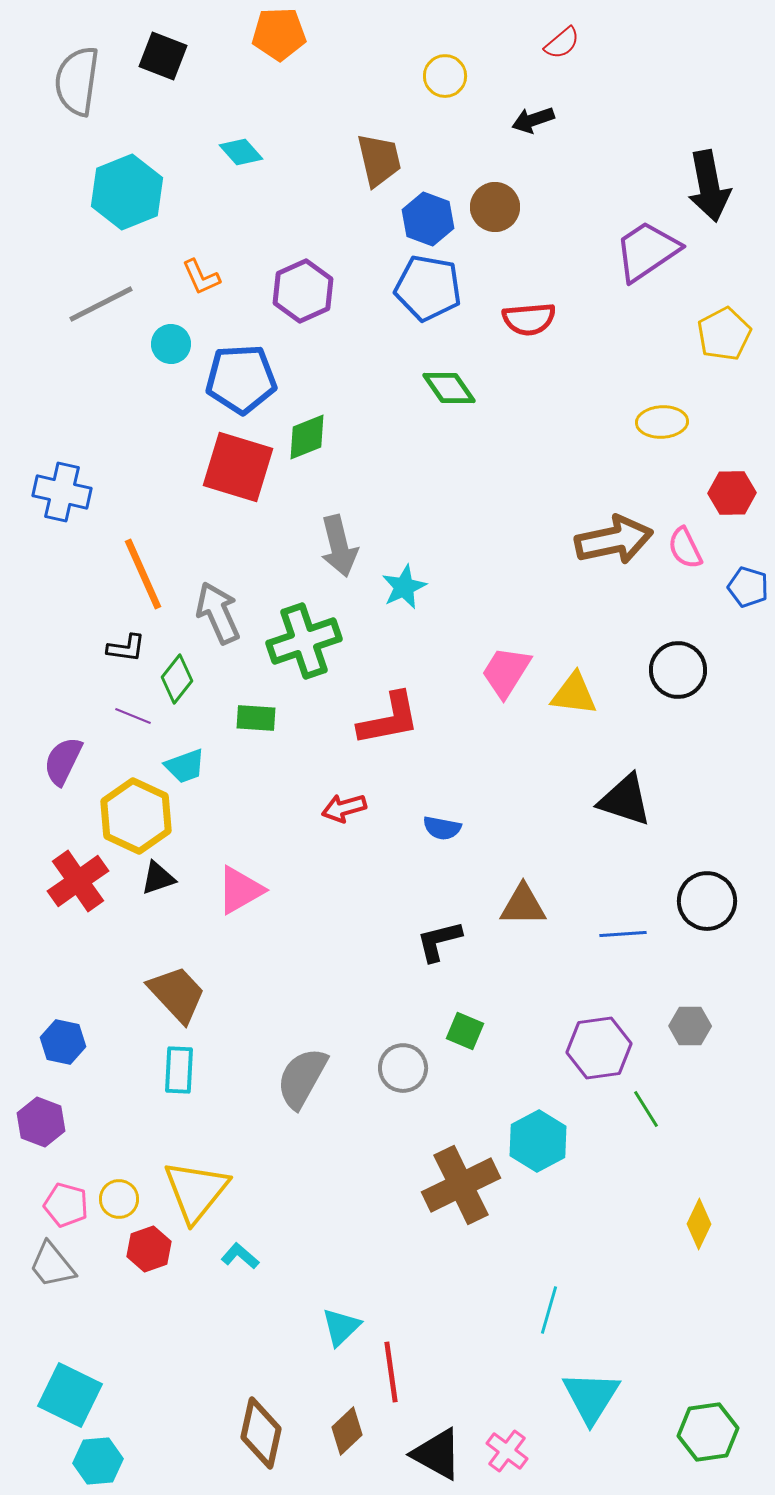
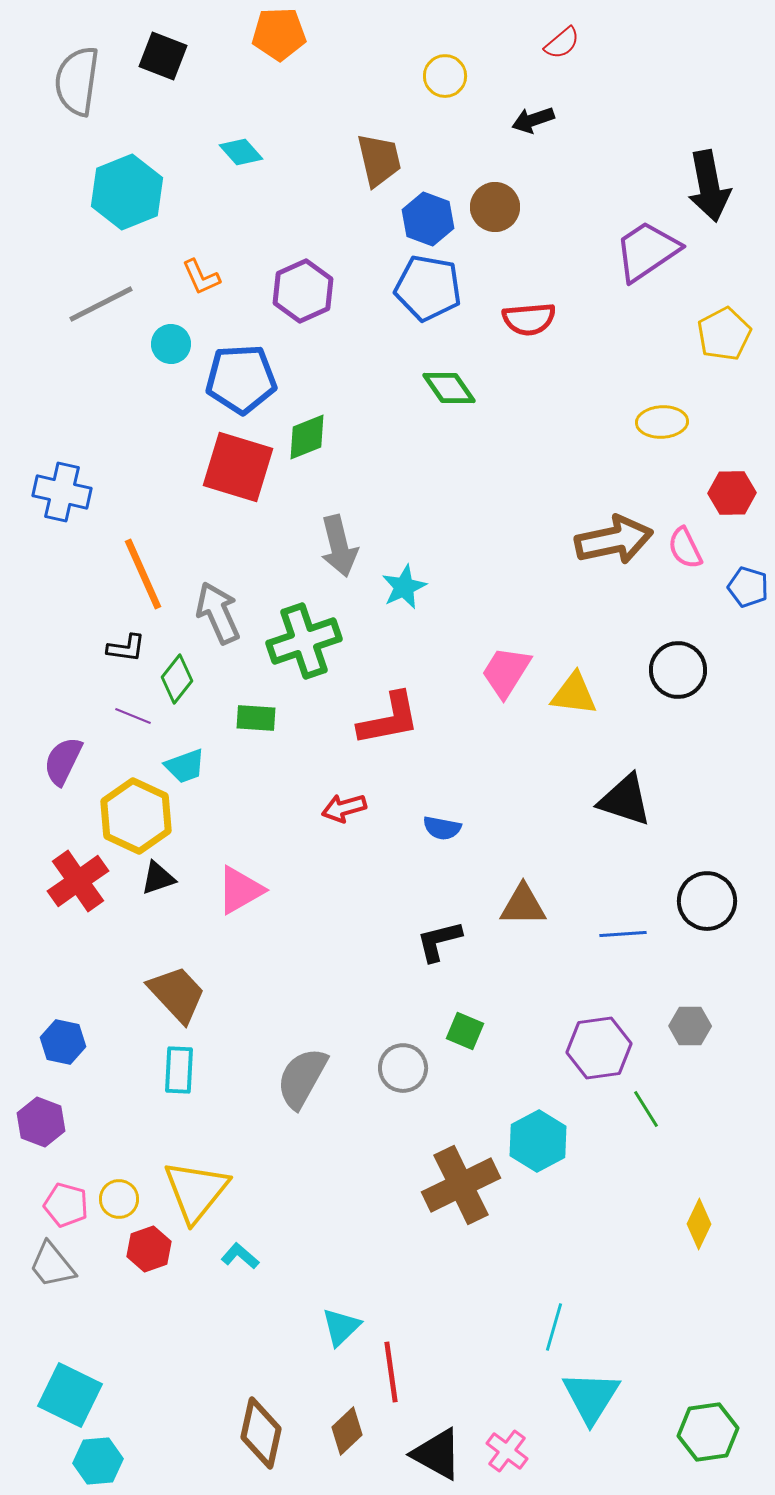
cyan line at (549, 1310): moved 5 px right, 17 px down
